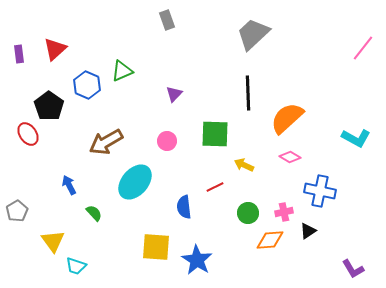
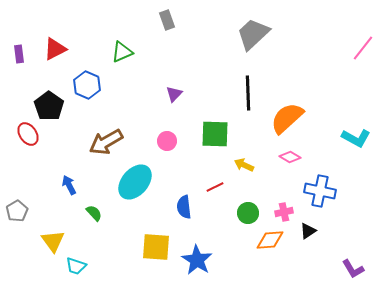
red triangle: rotated 15 degrees clockwise
green triangle: moved 19 px up
